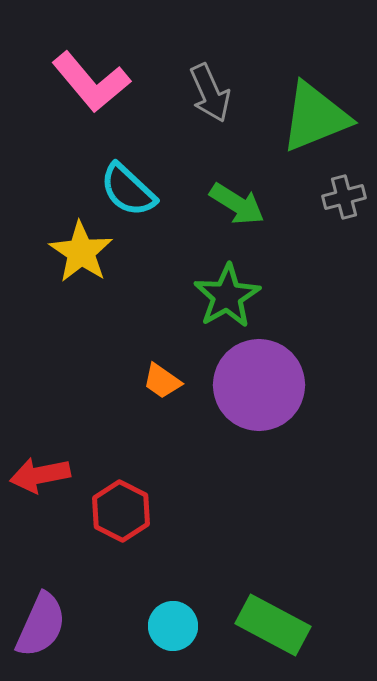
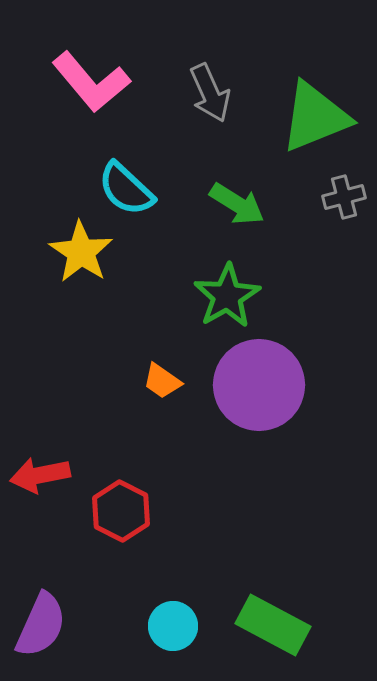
cyan semicircle: moved 2 px left, 1 px up
